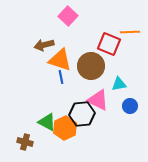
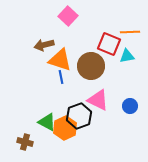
cyan triangle: moved 8 px right, 28 px up
black hexagon: moved 3 px left, 2 px down; rotated 15 degrees counterclockwise
